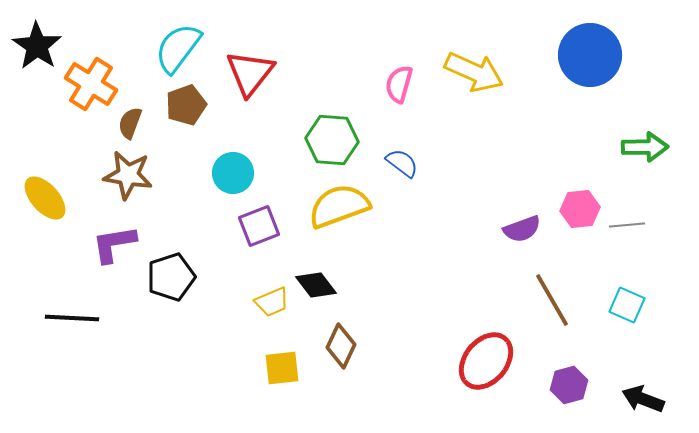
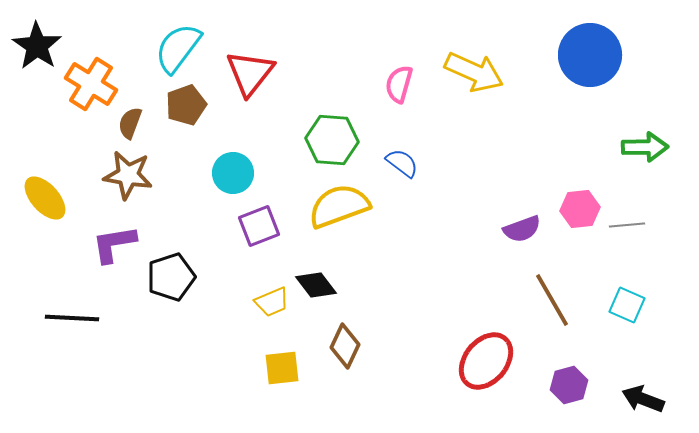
brown diamond: moved 4 px right
